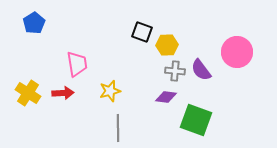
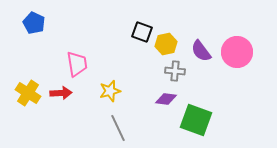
blue pentagon: rotated 15 degrees counterclockwise
yellow hexagon: moved 1 px left, 1 px up; rotated 10 degrees counterclockwise
purple semicircle: moved 19 px up
red arrow: moved 2 px left
purple diamond: moved 2 px down
gray line: rotated 24 degrees counterclockwise
